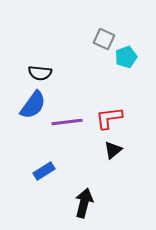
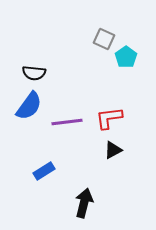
cyan pentagon: rotated 15 degrees counterclockwise
black semicircle: moved 6 px left
blue semicircle: moved 4 px left, 1 px down
black triangle: rotated 12 degrees clockwise
